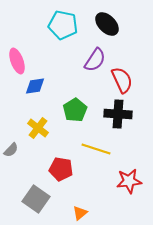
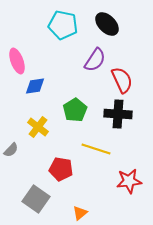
yellow cross: moved 1 px up
